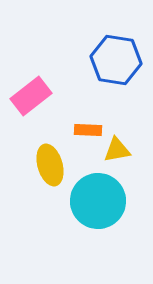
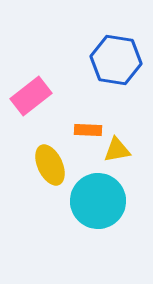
yellow ellipse: rotated 9 degrees counterclockwise
